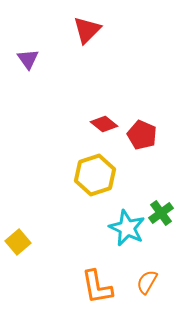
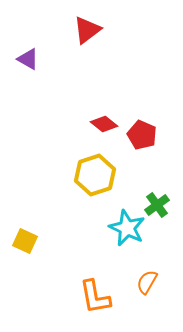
red triangle: rotated 8 degrees clockwise
purple triangle: rotated 25 degrees counterclockwise
green cross: moved 4 px left, 8 px up
yellow square: moved 7 px right, 1 px up; rotated 25 degrees counterclockwise
orange L-shape: moved 2 px left, 10 px down
